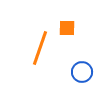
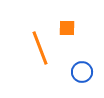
orange line: rotated 40 degrees counterclockwise
